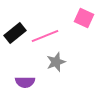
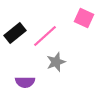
pink line: rotated 20 degrees counterclockwise
